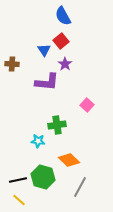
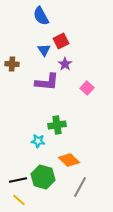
blue semicircle: moved 22 px left
red square: rotated 14 degrees clockwise
pink square: moved 17 px up
